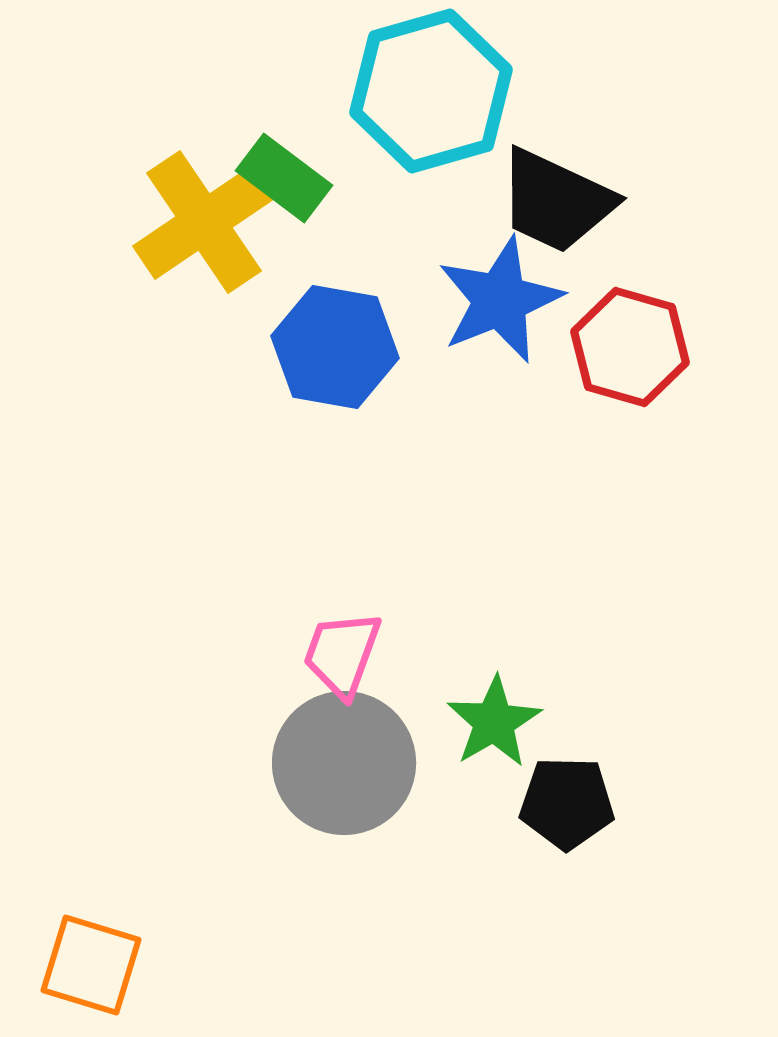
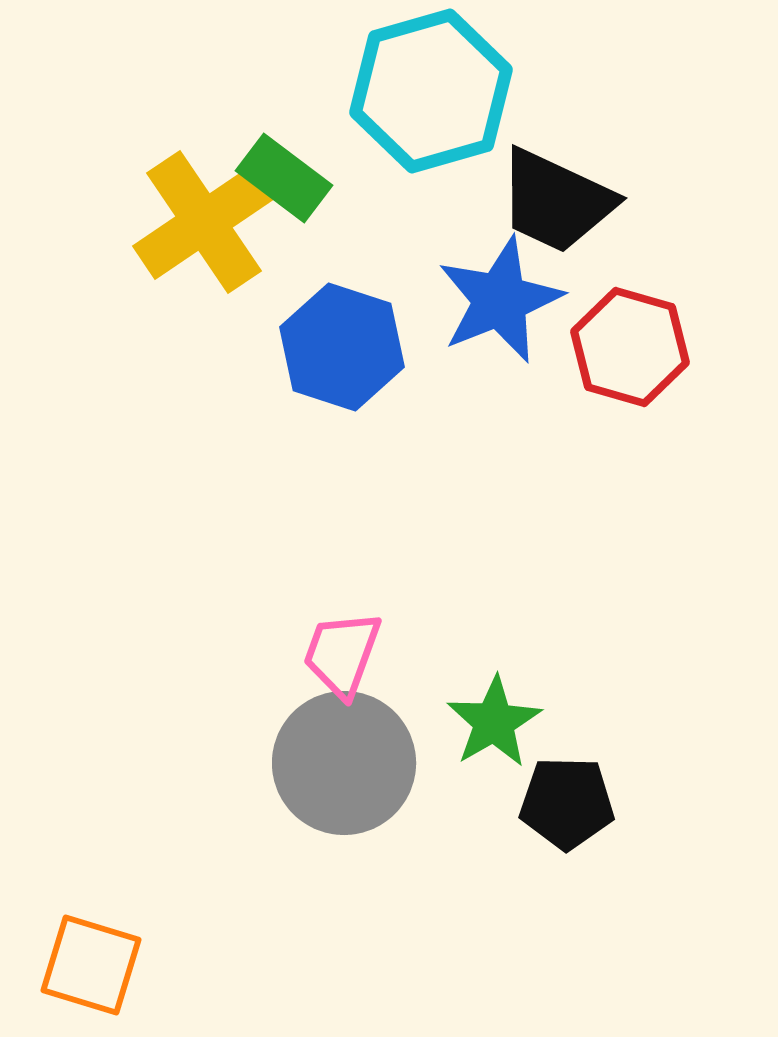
blue hexagon: moved 7 px right; rotated 8 degrees clockwise
